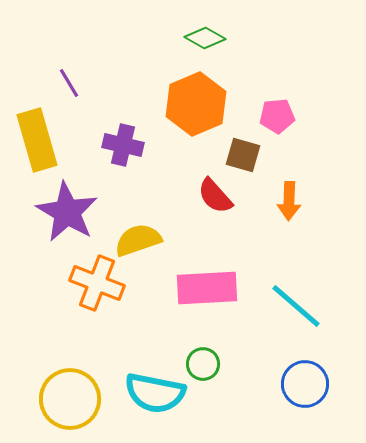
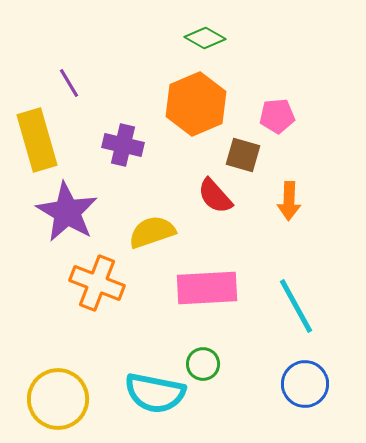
yellow semicircle: moved 14 px right, 8 px up
cyan line: rotated 20 degrees clockwise
yellow circle: moved 12 px left
